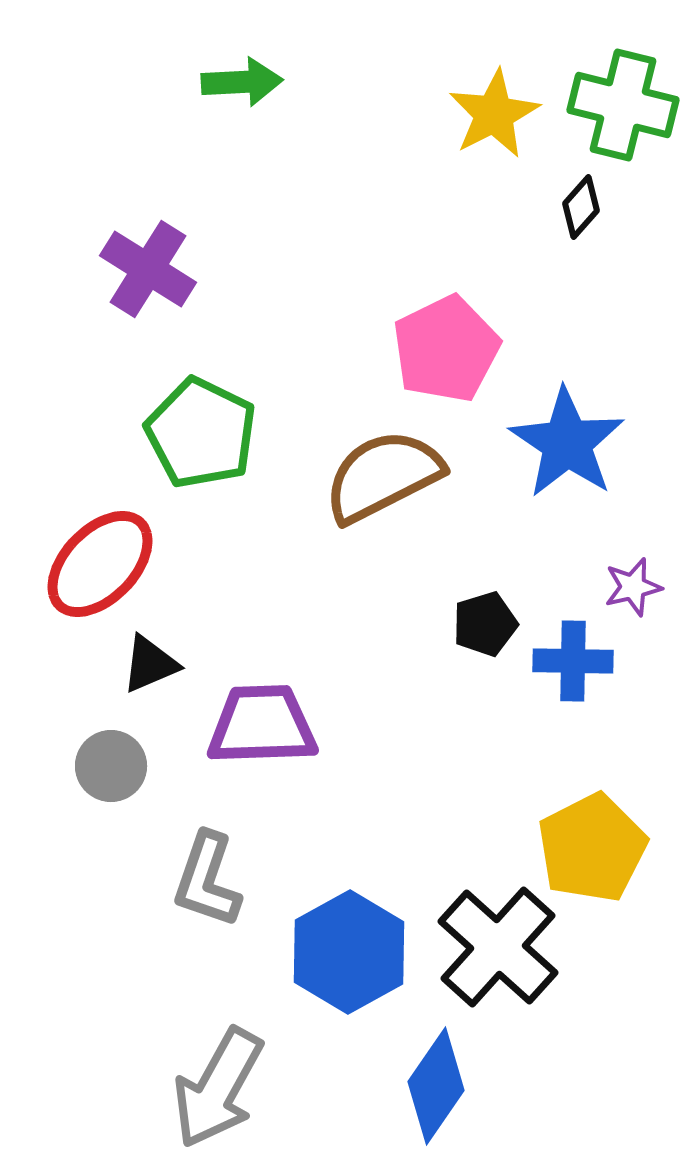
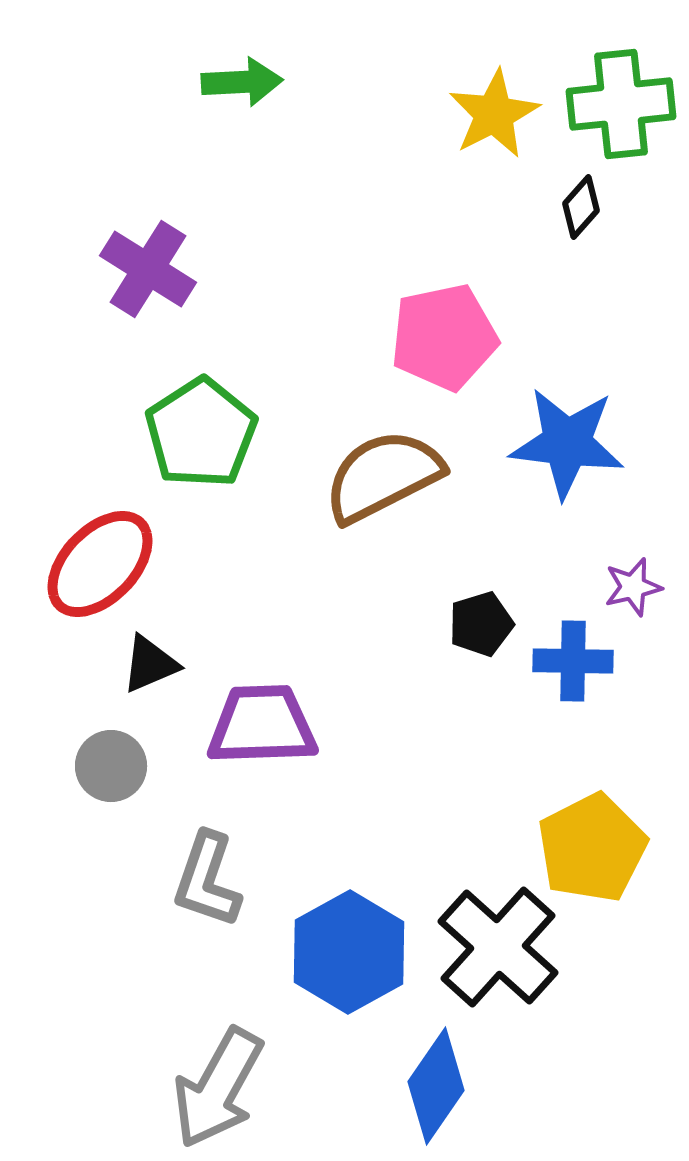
green cross: moved 2 px left, 1 px up; rotated 20 degrees counterclockwise
pink pentagon: moved 2 px left, 12 px up; rotated 14 degrees clockwise
green pentagon: rotated 13 degrees clockwise
blue star: rotated 27 degrees counterclockwise
black pentagon: moved 4 px left
